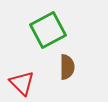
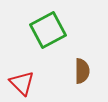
brown semicircle: moved 15 px right, 4 px down
